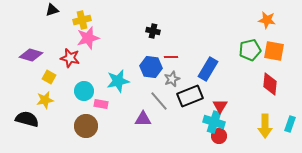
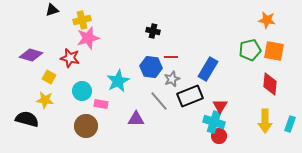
cyan star: rotated 15 degrees counterclockwise
cyan circle: moved 2 px left
yellow star: rotated 18 degrees clockwise
purple triangle: moved 7 px left
yellow arrow: moved 5 px up
